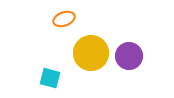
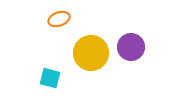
orange ellipse: moved 5 px left
purple circle: moved 2 px right, 9 px up
